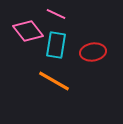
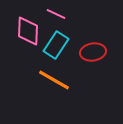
pink diamond: rotated 40 degrees clockwise
cyan rectangle: rotated 24 degrees clockwise
orange line: moved 1 px up
